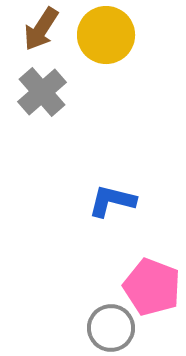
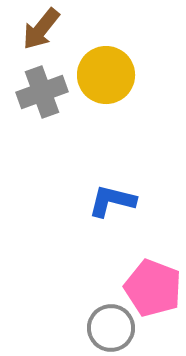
brown arrow: rotated 6 degrees clockwise
yellow circle: moved 40 px down
gray cross: rotated 21 degrees clockwise
pink pentagon: moved 1 px right, 1 px down
